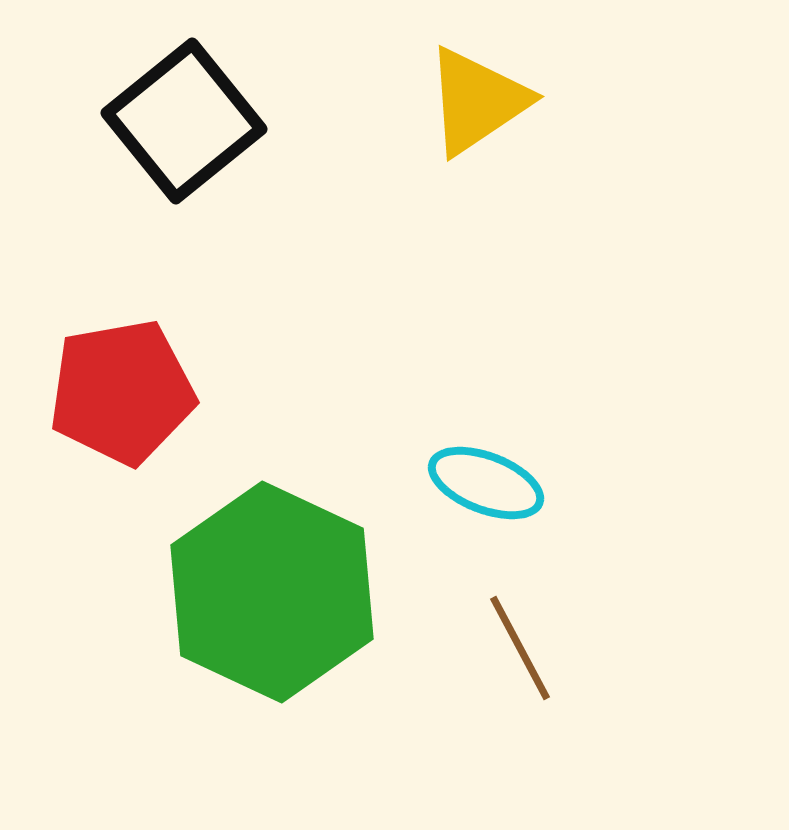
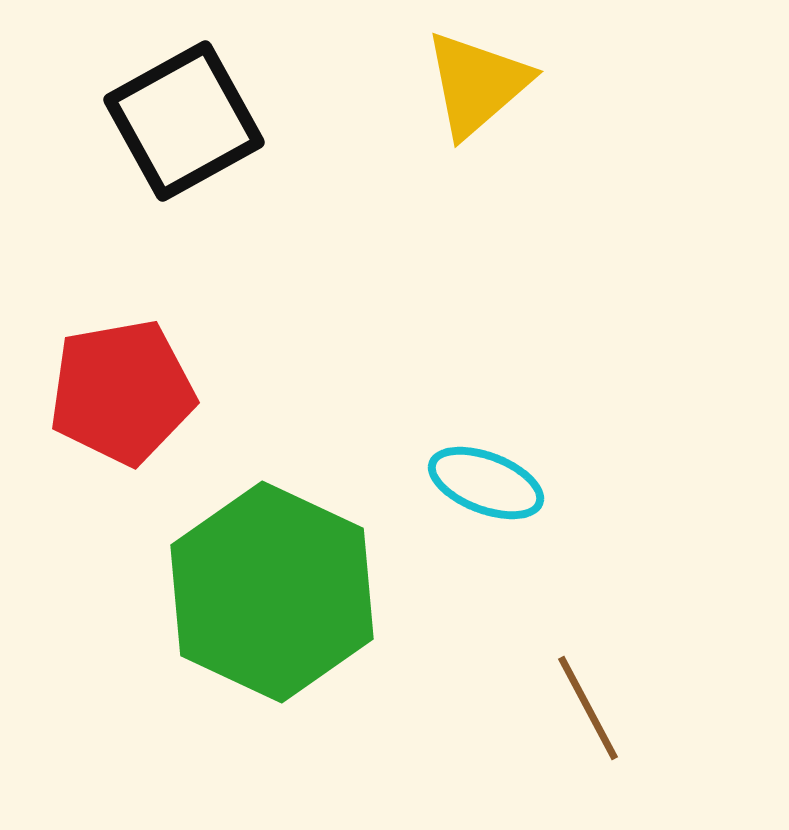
yellow triangle: moved 17 px up; rotated 7 degrees counterclockwise
black square: rotated 10 degrees clockwise
brown line: moved 68 px right, 60 px down
